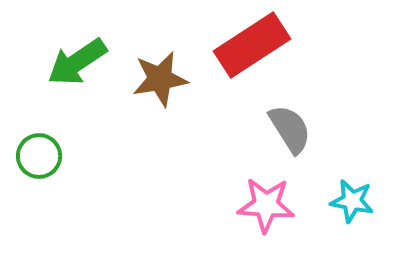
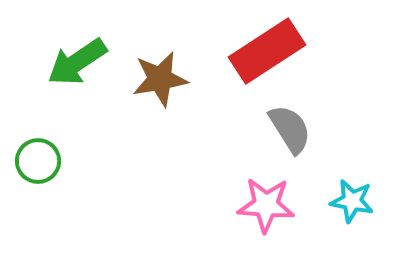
red rectangle: moved 15 px right, 6 px down
green circle: moved 1 px left, 5 px down
